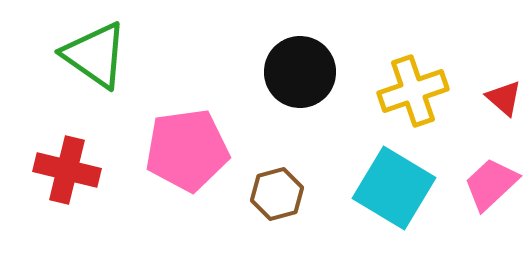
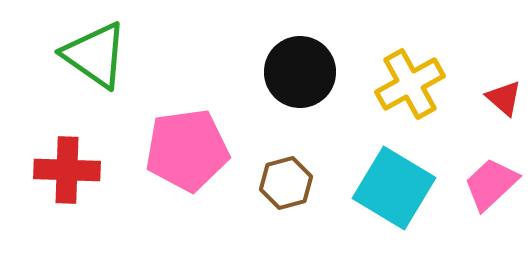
yellow cross: moved 3 px left, 7 px up; rotated 10 degrees counterclockwise
red cross: rotated 12 degrees counterclockwise
brown hexagon: moved 9 px right, 11 px up
